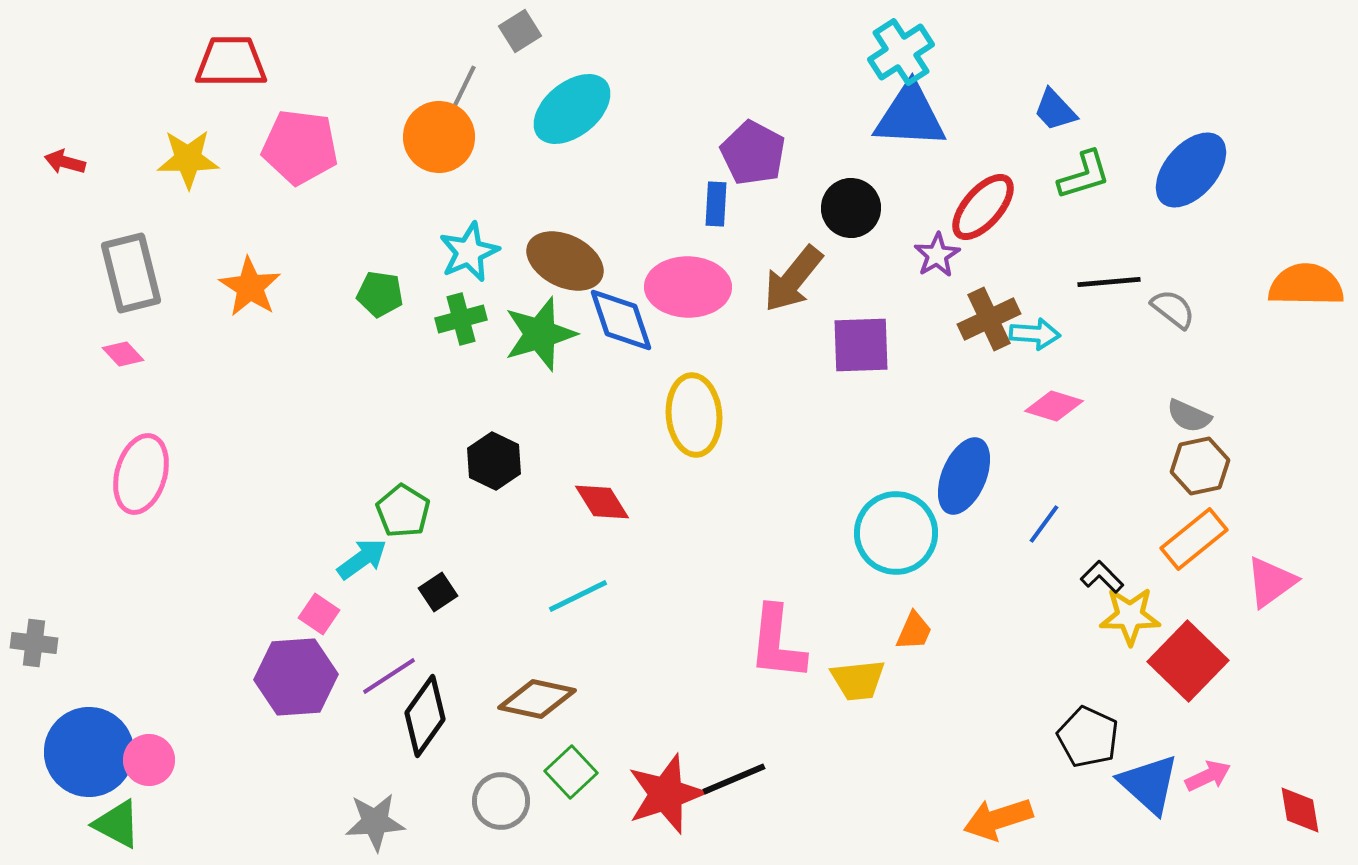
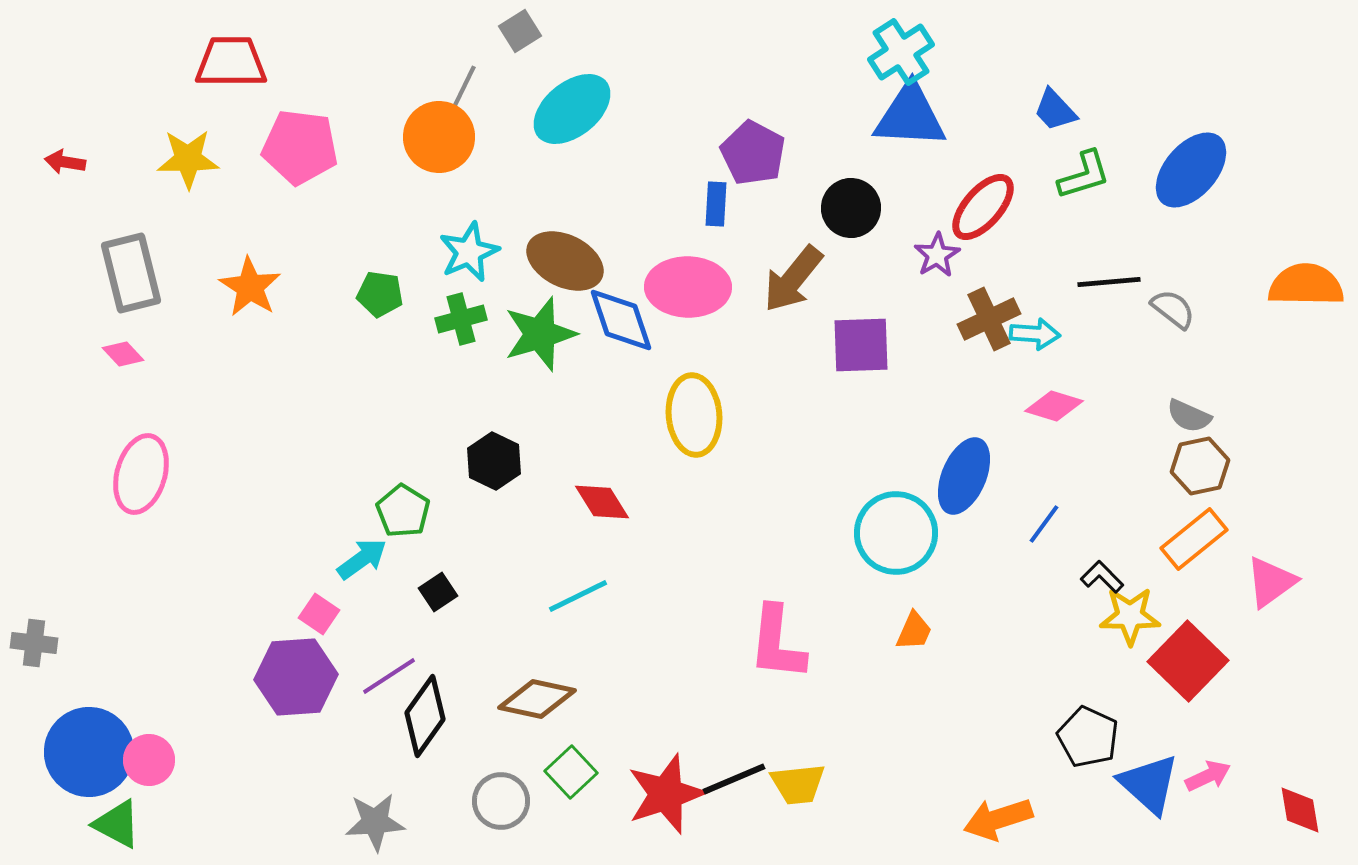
red arrow at (65, 162): rotated 6 degrees counterclockwise
yellow trapezoid at (858, 680): moved 60 px left, 104 px down
